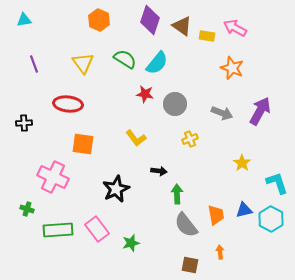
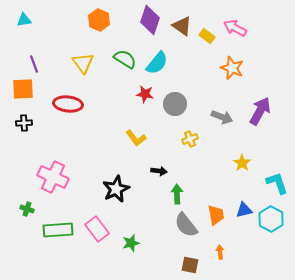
yellow rectangle: rotated 28 degrees clockwise
gray arrow: moved 4 px down
orange square: moved 60 px left, 55 px up; rotated 10 degrees counterclockwise
